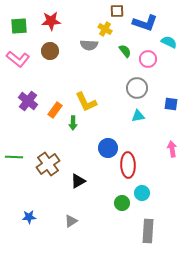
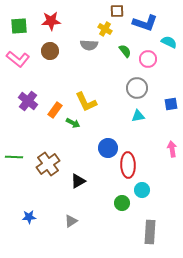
blue square: rotated 16 degrees counterclockwise
green arrow: rotated 64 degrees counterclockwise
cyan circle: moved 3 px up
gray rectangle: moved 2 px right, 1 px down
